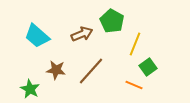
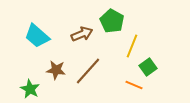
yellow line: moved 3 px left, 2 px down
brown line: moved 3 px left
